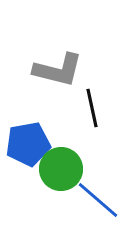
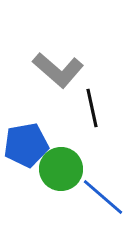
gray L-shape: rotated 27 degrees clockwise
blue pentagon: moved 2 px left, 1 px down
blue line: moved 5 px right, 3 px up
